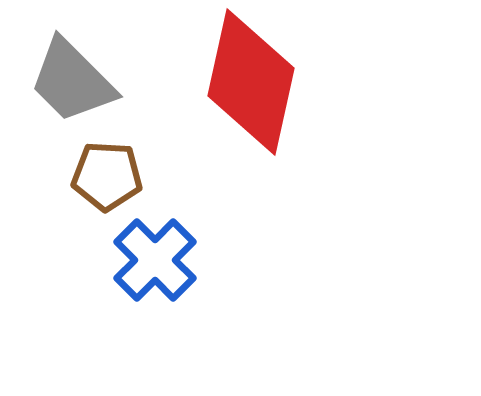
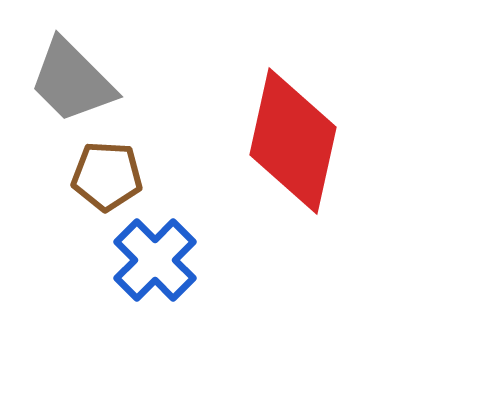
red diamond: moved 42 px right, 59 px down
